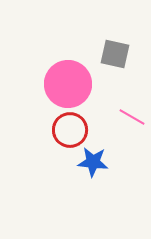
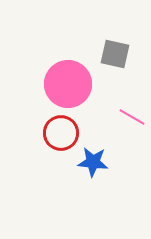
red circle: moved 9 px left, 3 px down
